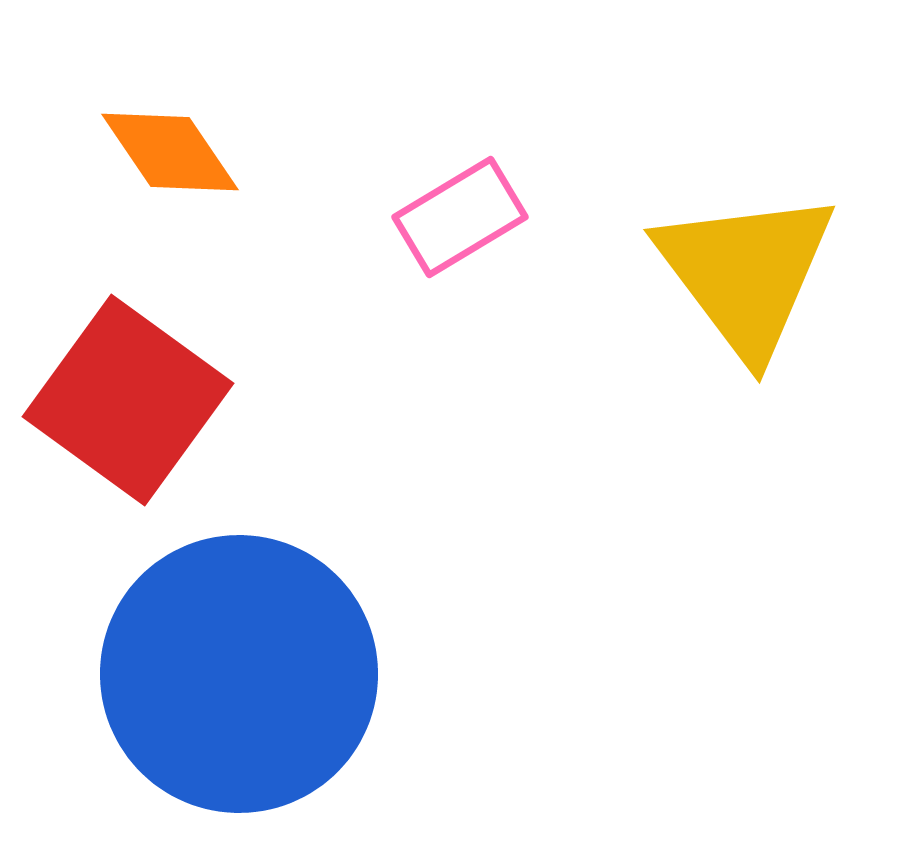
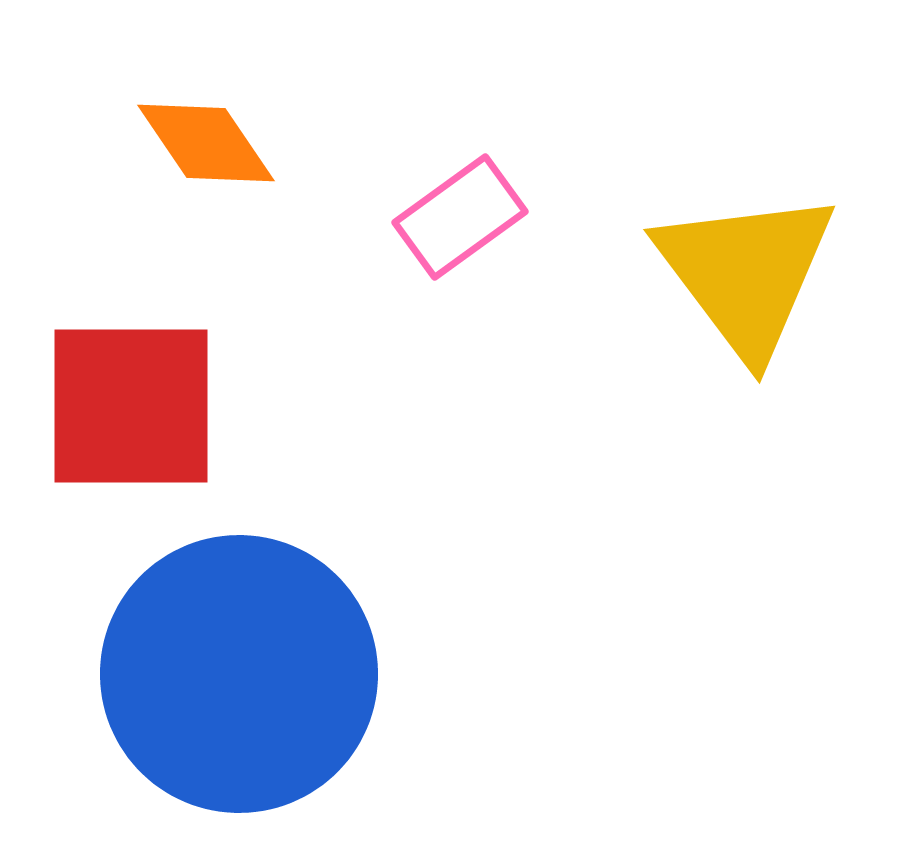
orange diamond: moved 36 px right, 9 px up
pink rectangle: rotated 5 degrees counterclockwise
red square: moved 3 px right, 6 px down; rotated 36 degrees counterclockwise
